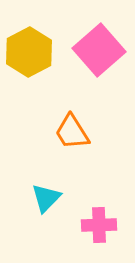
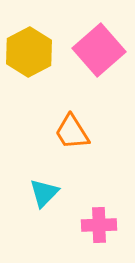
cyan triangle: moved 2 px left, 5 px up
